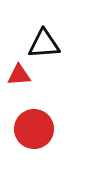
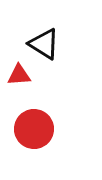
black triangle: rotated 36 degrees clockwise
